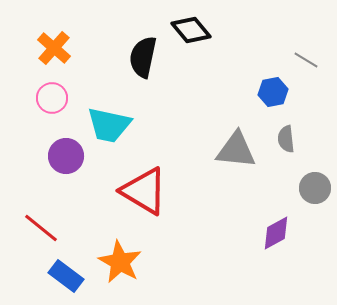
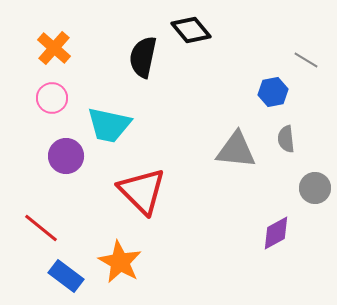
red triangle: moved 2 px left; rotated 14 degrees clockwise
